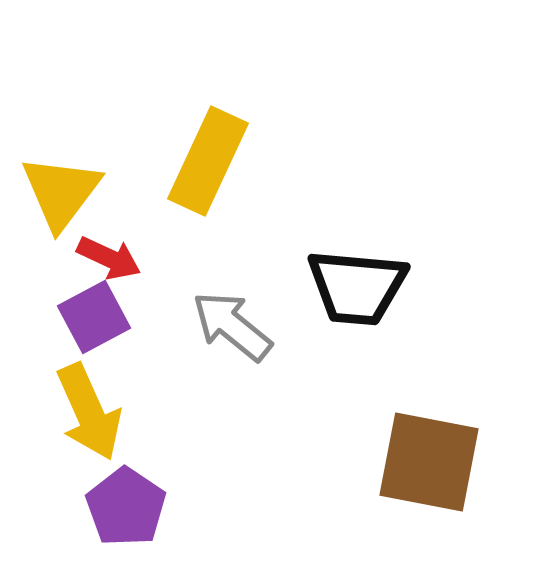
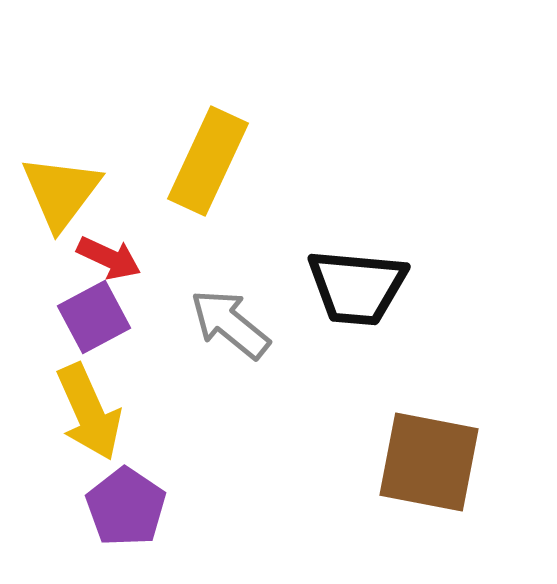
gray arrow: moved 2 px left, 2 px up
